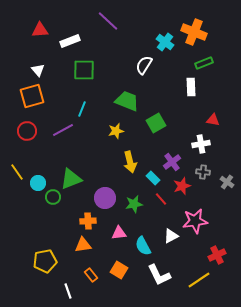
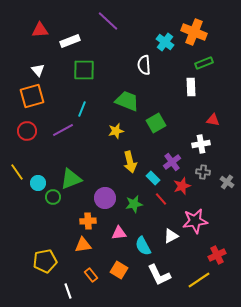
white semicircle at (144, 65): rotated 36 degrees counterclockwise
